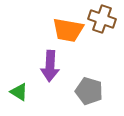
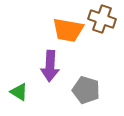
gray pentagon: moved 3 px left, 1 px up
